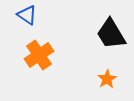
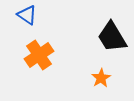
black trapezoid: moved 1 px right, 3 px down
orange star: moved 6 px left, 1 px up
